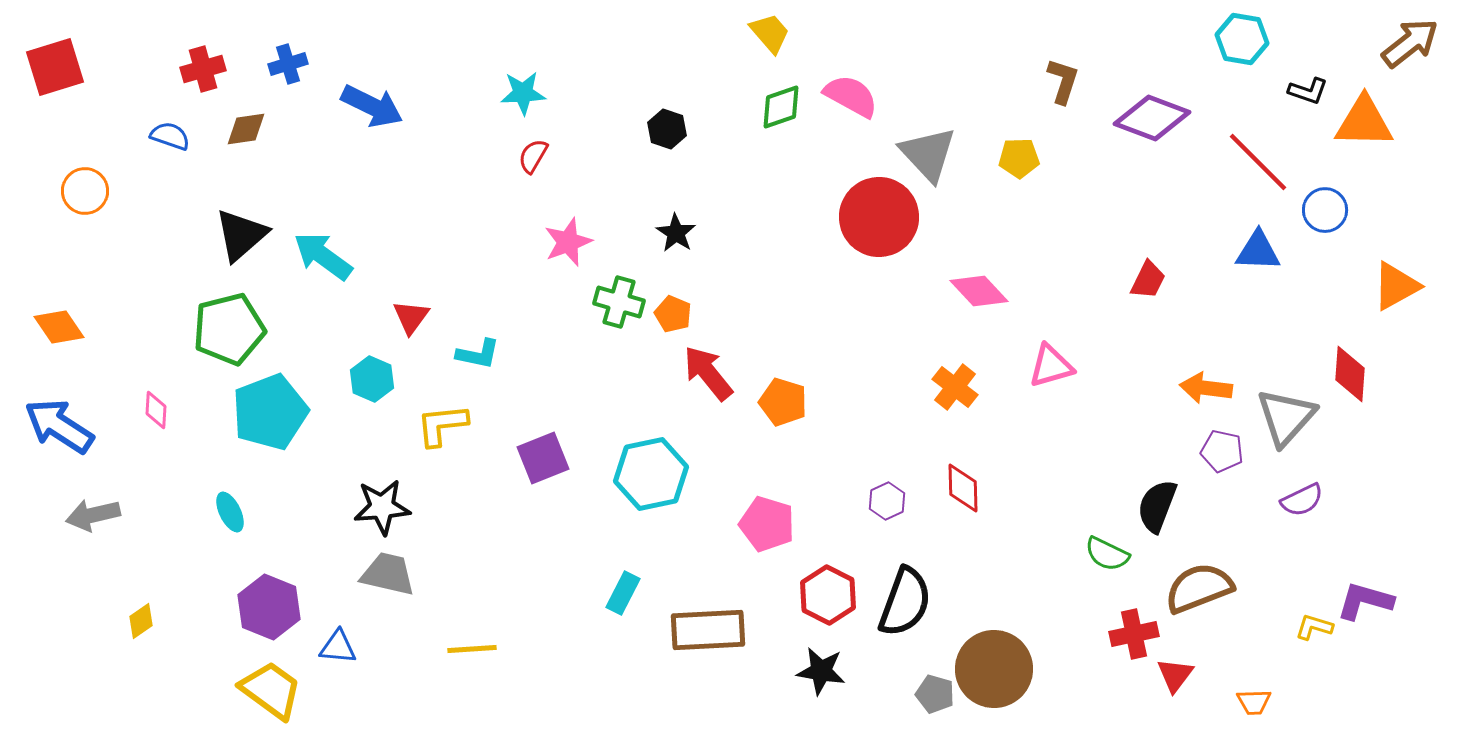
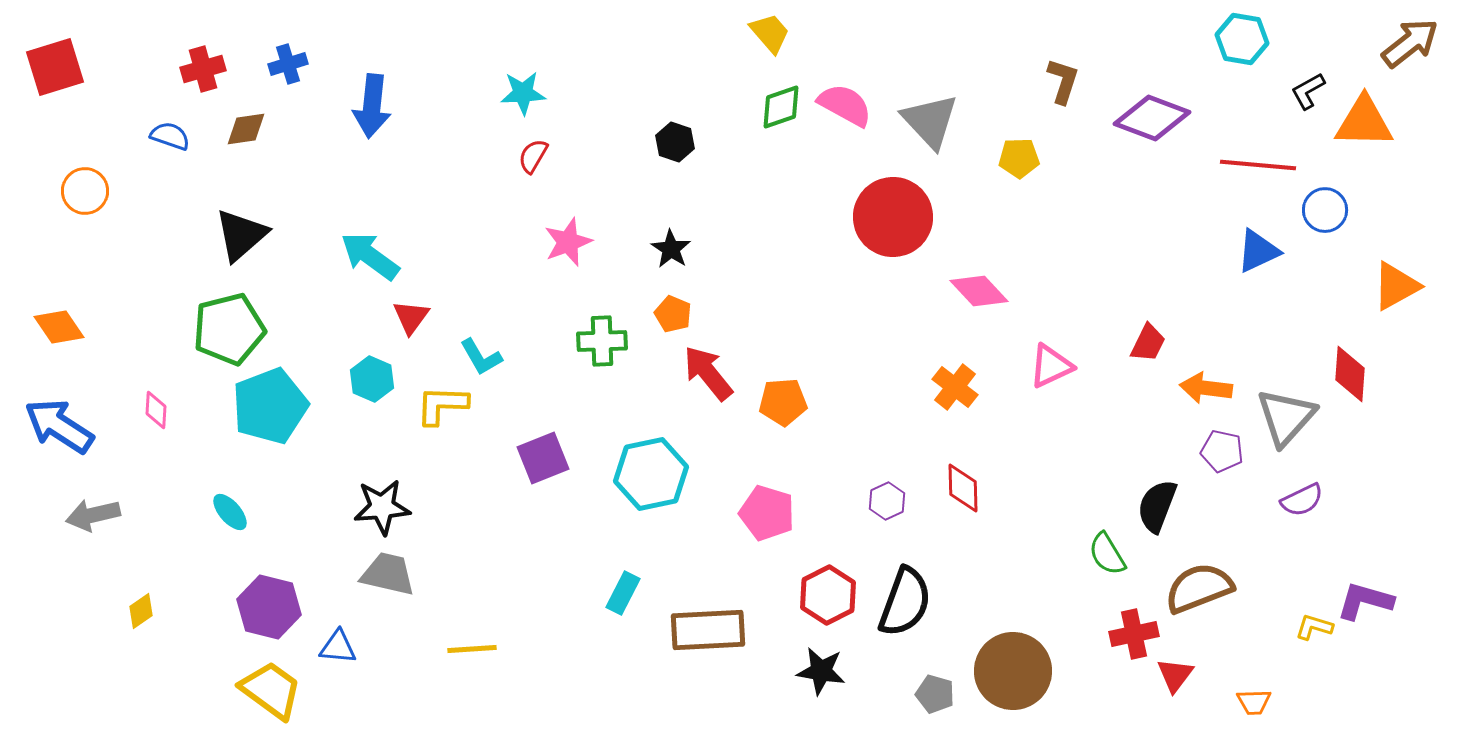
black L-shape at (1308, 91): rotated 132 degrees clockwise
pink semicircle at (851, 96): moved 6 px left, 9 px down
blue arrow at (372, 106): rotated 70 degrees clockwise
black hexagon at (667, 129): moved 8 px right, 13 px down
gray triangle at (928, 154): moved 2 px right, 33 px up
red line at (1258, 162): moved 3 px down; rotated 40 degrees counterclockwise
red circle at (879, 217): moved 14 px right
black star at (676, 233): moved 5 px left, 16 px down
blue triangle at (1258, 251): rotated 27 degrees counterclockwise
cyan arrow at (323, 256): moved 47 px right
red trapezoid at (1148, 280): moved 63 px down
green cross at (619, 302): moved 17 px left, 39 px down; rotated 18 degrees counterclockwise
cyan L-shape at (478, 354): moved 3 px right, 3 px down; rotated 48 degrees clockwise
pink triangle at (1051, 366): rotated 9 degrees counterclockwise
orange pentagon at (783, 402): rotated 21 degrees counterclockwise
cyan pentagon at (270, 412): moved 6 px up
yellow L-shape at (442, 425): moved 20 px up; rotated 8 degrees clockwise
cyan ellipse at (230, 512): rotated 15 degrees counterclockwise
pink pentagon at (767, 524): moved 11 px up
green semicircle at (1107, 554): rotated 33 degrees clockwise
red hexagon at (828, 595): rotated 6 degrees clockwise
purple hexagon at (269, 607): rotated 8 degrees counterclockwise
yellow diamond at (141, 621): moved 10 px up
brown circle at (994, 669): moved 19 px right, 2 px down
